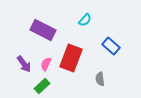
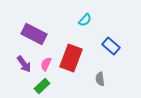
purple rectangle: moved 9 px left, 4 px down
